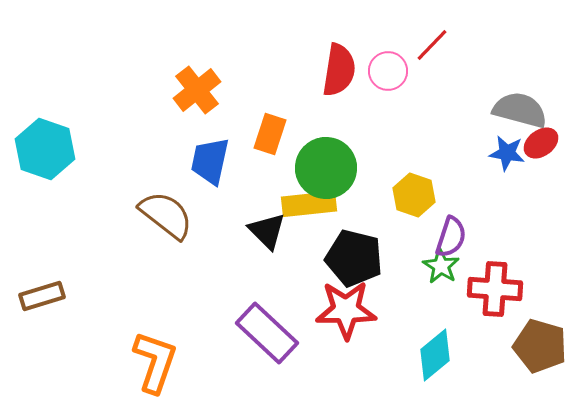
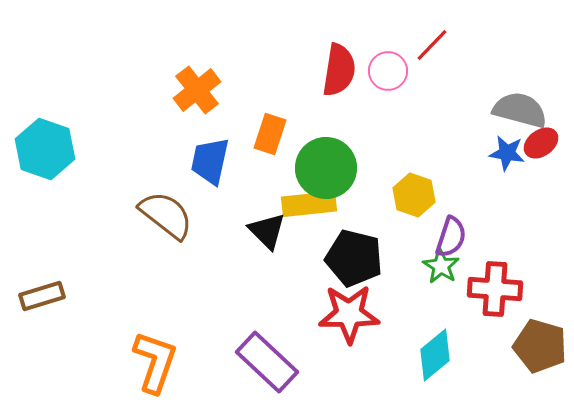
red star: moved 3 px right, 4 px down
purple rectangle: moved 29 px down
